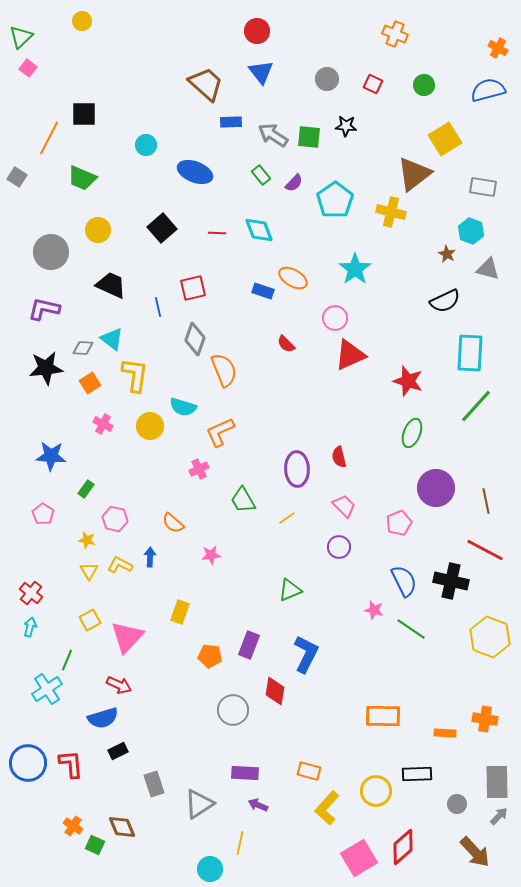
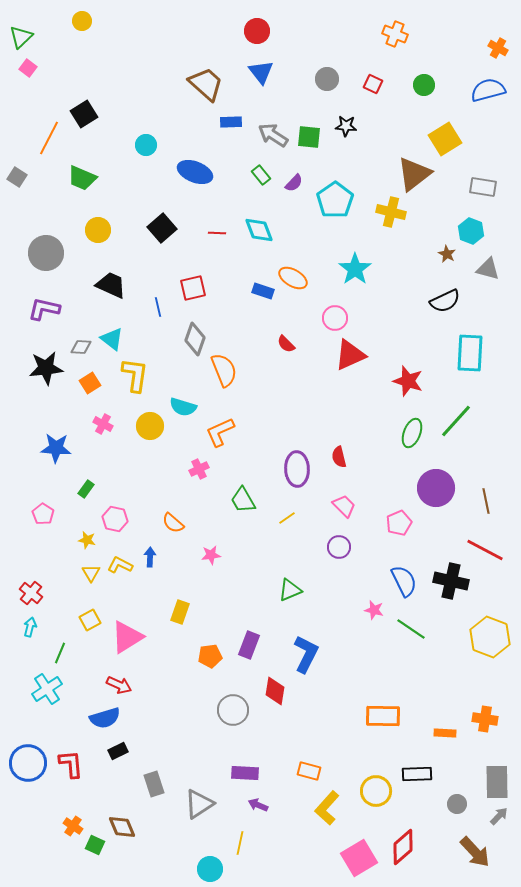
black square at (84, 114): rotated 32 degrees counterclockwise
gray circle at (51, 252): moved 5 px left, 1 px down
gray diamond at (83, 348): moved 2 px left, 1 px up
green line at (476, 406): moved 20 px left, 15 px down
blue star at (51, 456): moved 5 px right, 8 px up
yellow triangle at (89, 571): moved 2 px right, 2 px down
pink triangle at (127, 637): rotated 15 degrees clockwise
orange pentagon at (210, 656): rotated 15 degrees counterclockwise
green line at (67, 660): moved 7 px left, 7 px up
blue semicircle at (103, 718): moved 2 px right
